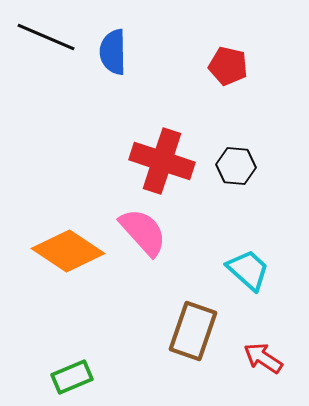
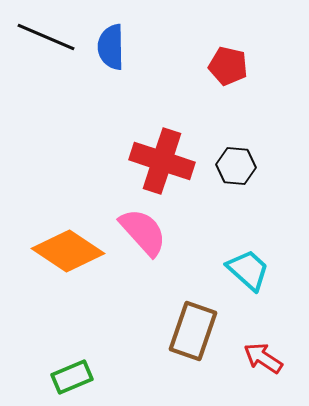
blue semicircle: moved 2 px left, 5 px up
